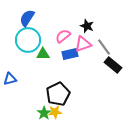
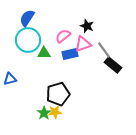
gray line: moved 3 px down
green triangle: moved 1 px right, 1 px up
black pentagon: rotated 10 degrees clockwise
